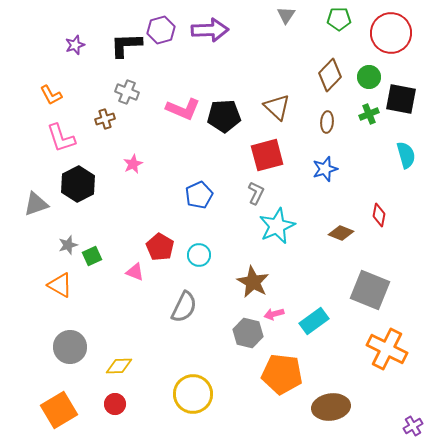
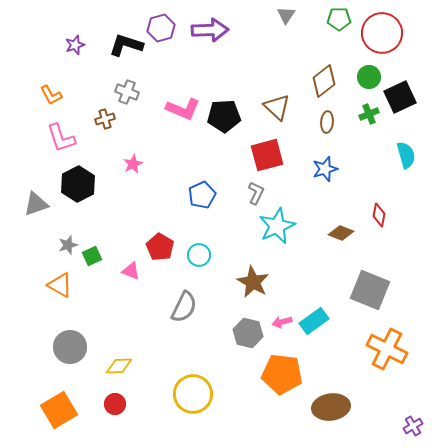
purple hexagon at (161, 30): moved 2 px up
red circle at (391, 33): moved 9 px left
black L-shape at (126, 45): rotated 20 degrees clockwise
brown diamond at (330, 75): moved 6 px left, 6 px down; rotated 8 degrees clockwise
black square at (401, 99): moved 1 px left, 2 px up; rotated 36 degrees counterclockwise
blue pentagon at (199, 195): moved 3 px right
pink triangle at (135, 272): moved 4 px left, 1 px up
pink arrow at (274, 314): moved 8 px right, 8 px down
